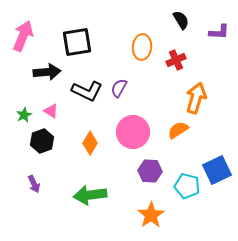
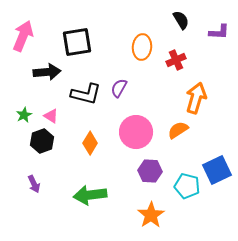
black L-shape: moved 1 px left, 3 px down; rotated 12 degrees counterclockwise
pink triangle: moved 5 px down
pink circle: moved 3 px right
